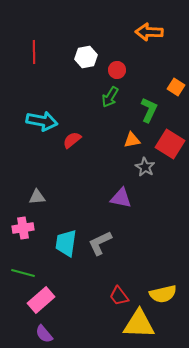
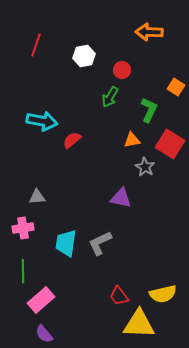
red line: moved 2 px right, 7 px up; rotated 20 degrees clockwise
white hexagon: moved 2 px left, 1 px up
red circle: moved 5 px right
green line: moved 2 px up; rotated 75 degrees clockwise
